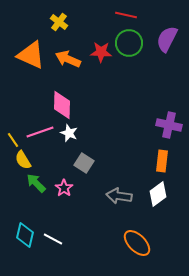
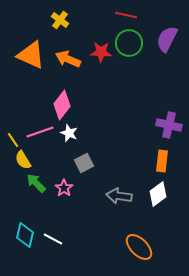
yellow cross: moved 1 px right, 2 px up
pink diamond: rotated 36 degrees clockwise
gray square: rotated 30 degrees clockwise
orange ellipse: moved 2 px right, 4 px down
